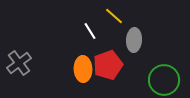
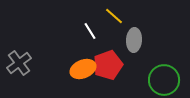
orange ellipse: rotated 70 degrees clockwise
